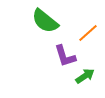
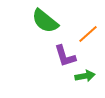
orange line: moved 1 px down
green arrow: rotated 24 degrees clockwise
